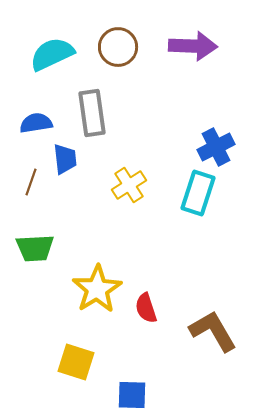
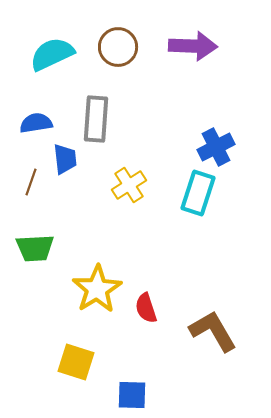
gray rectangle: moved 4 px right, 6 px down; rotated 12 degrees clockwise
